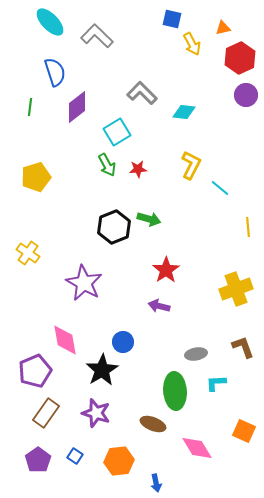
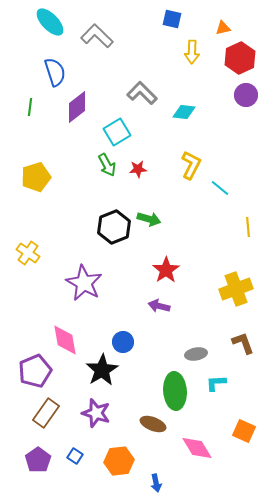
yellow arrow at (192, 44): moved 8 px down; rotated 30 degrees clockwise
brown L-shape at (243, 347): moved 4 px up
